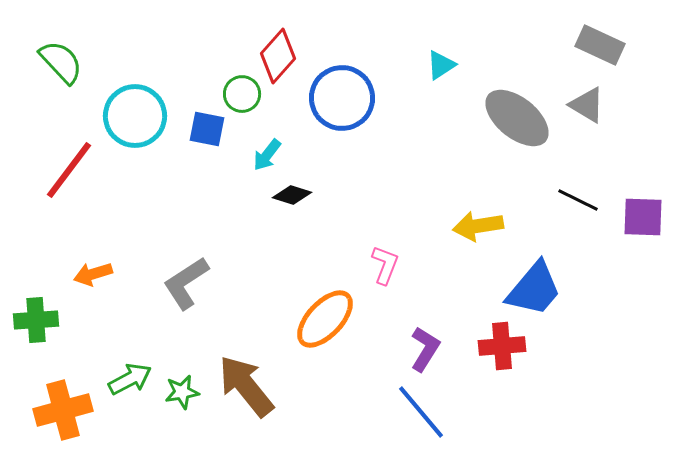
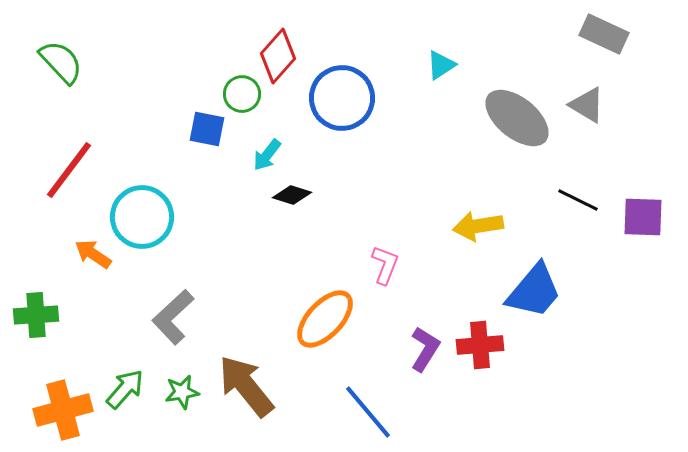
gray rectangle: moved 4 px right, 11 px up
cyan circle: moved 7 px right, 101 px down
orange arrow: moved 20 px up; rotated 51 degrees clockwise
gray L-shape: moved 13 px left, 34 px down; rotated 10 degrees counterclockwise
blue trapezoid: moved 2 px down
green cross: moved 5 px up
red cross: moved 22 px left, 1 px up
green arrow: moved 5 px left, 10 px down; rotated 21 degrees counterclockwise
blue line: moved 53 px left
